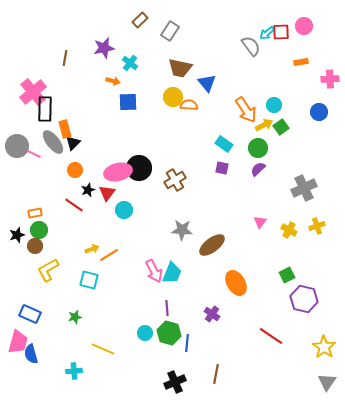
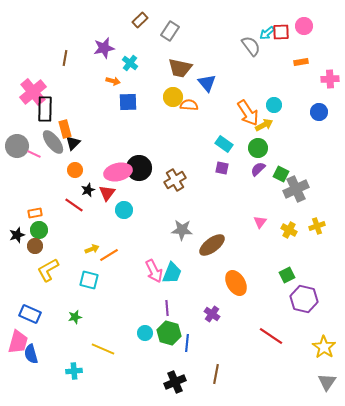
orange arrow at (246, 110): moved 2 px right, 3 px down
green square at (281, 127): moved 47 px down; rotated 28 degrees counterclockwise
gray cross at (304, 188): moved 8 px left, 1 px down
